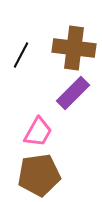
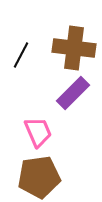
pink trapezoid: rotated 52 degrees counterclockwise
brown pentagon: moved 2 px down
